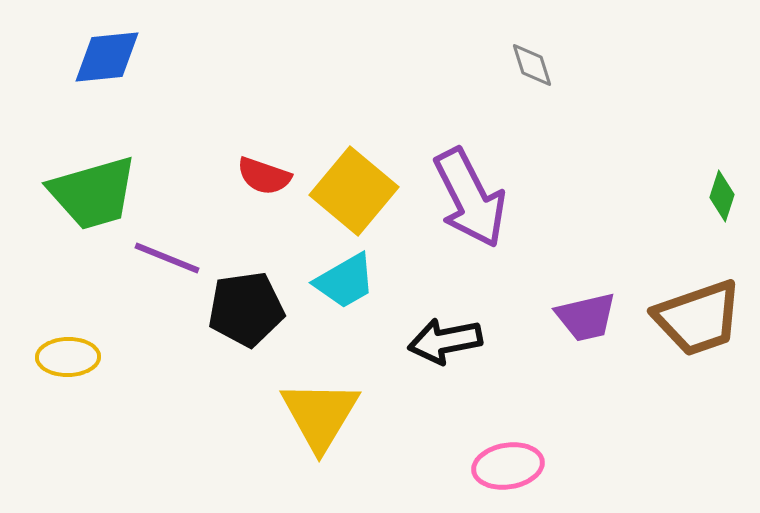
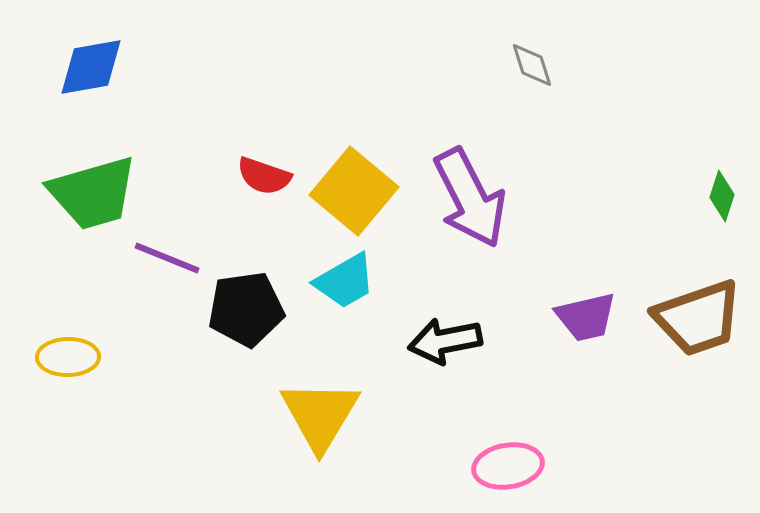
blue diamond: moved 16 px left, 10 px down; rotated 4 degrees counterclockwise
